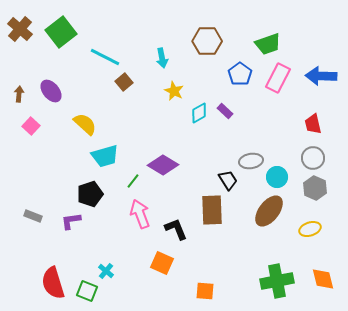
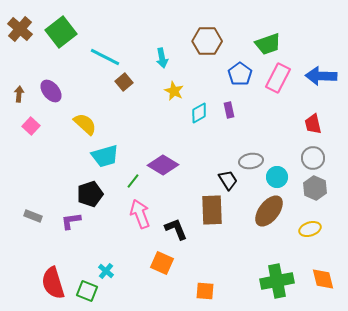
purple rectangle at (225, 111): moved 4 px right, 1 px up; rotated 35 degrees clockwise
